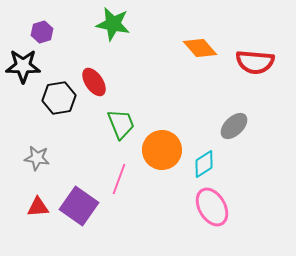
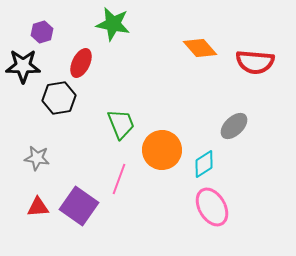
red ellipse: moved 13 px left, 19 px up; rotated 60 degrees clockwise
